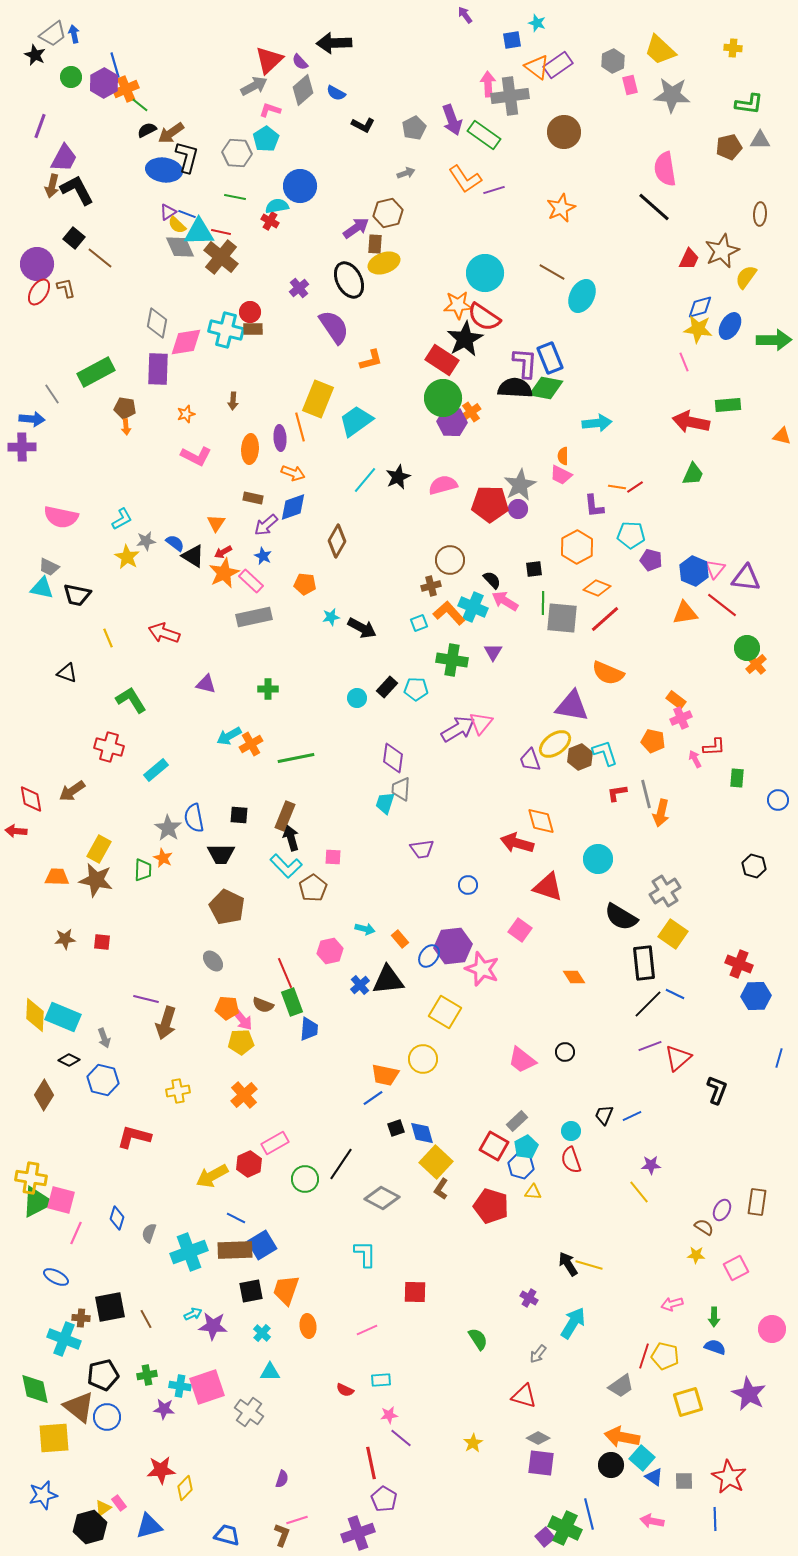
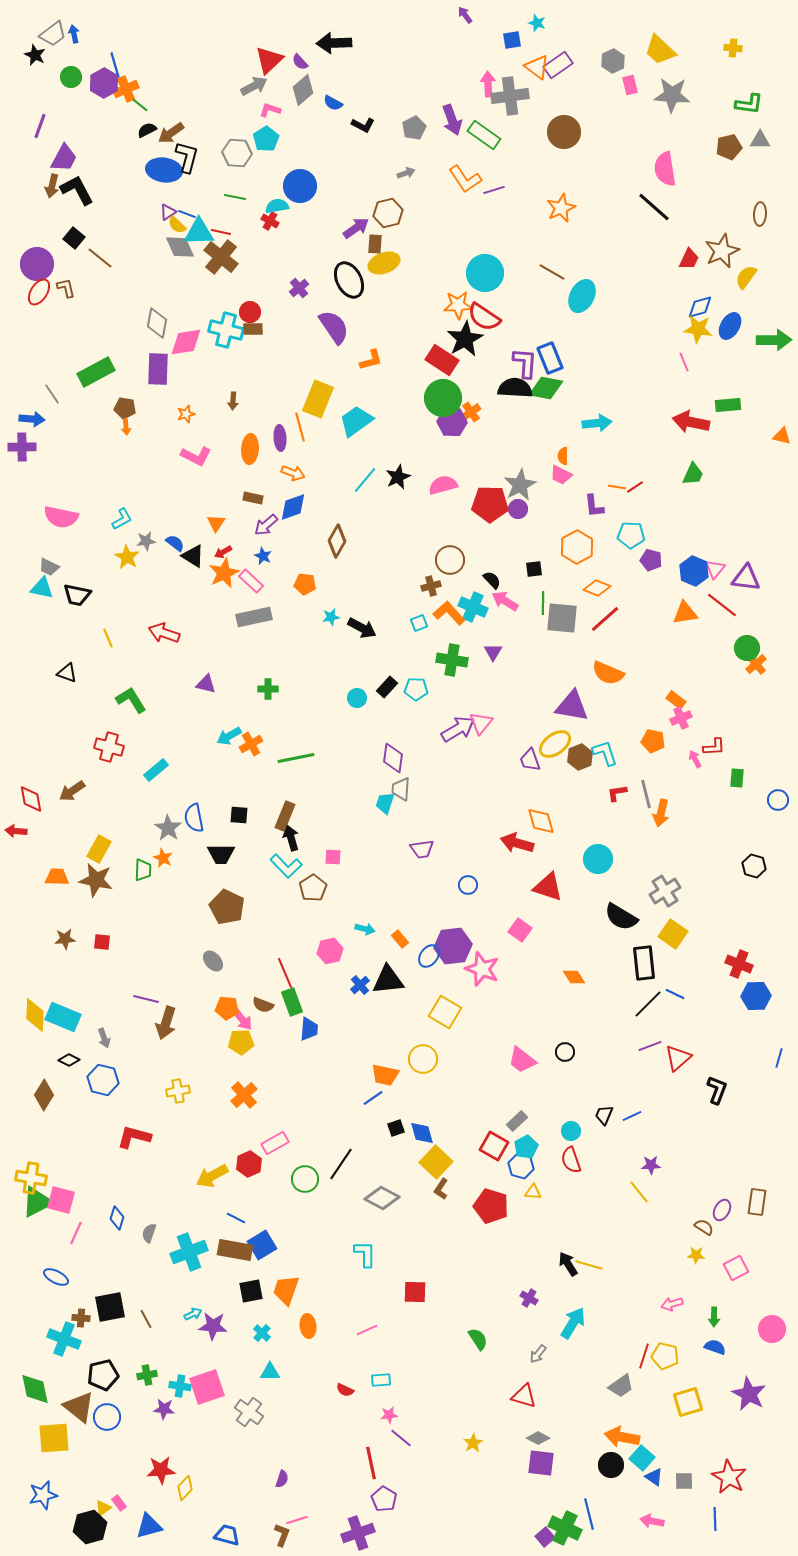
blue semicircle at (336, 93): moved 3 px left, 10 px down
brown rectangle at (235, 1250): rotated 12 degrees clockwise
